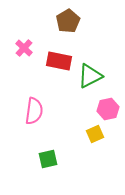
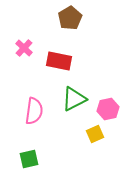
brown pentagon: moved 2 px right, 3 px up
green triangle: moved 16 px left, 23 px down
green square: moved 19 px left
